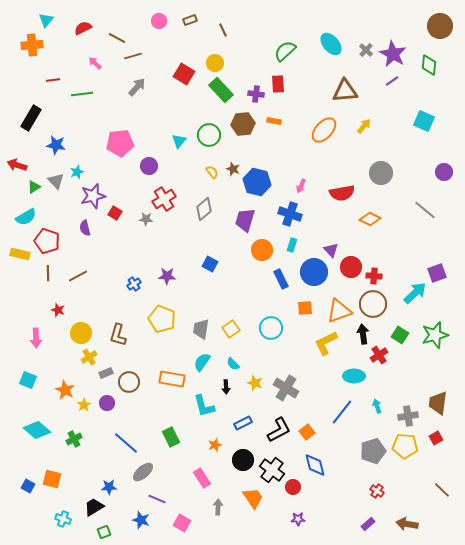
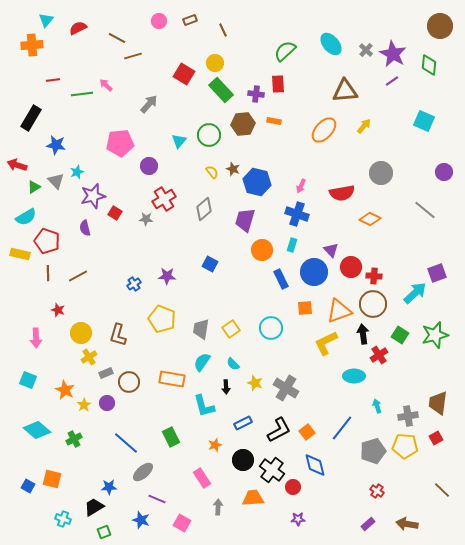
red semicircle at (83, 28): moved 5 px left
pink arrow at (95, 63): moved 11 px right, 22 px down
gray arrow at (137, 87): moved 12 px right, 17 px down
blue cross at (290, 214): moved 7 px right
blue line at (342, 412): moved 16 px down
orange trapezoid at (253, 498): rotated 60 degrees counterclockwise
